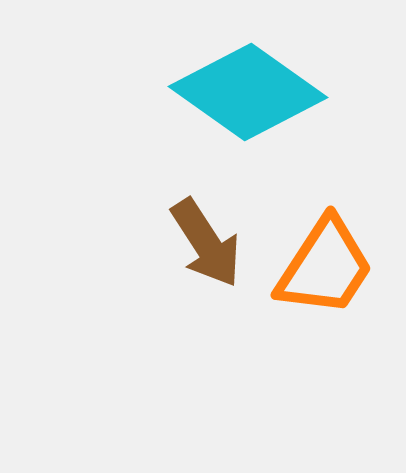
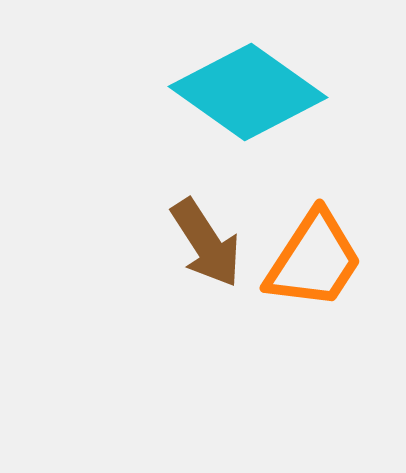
orange trapezoid: moved 11 px left, 7 px up
